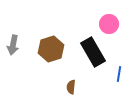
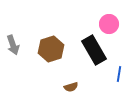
gray arrow: rotated 30 degrees counterclockwise
black rectangle: moved 1 px right, 2 px up
brown semicircle: rotated 112 degrees counterclockwise
